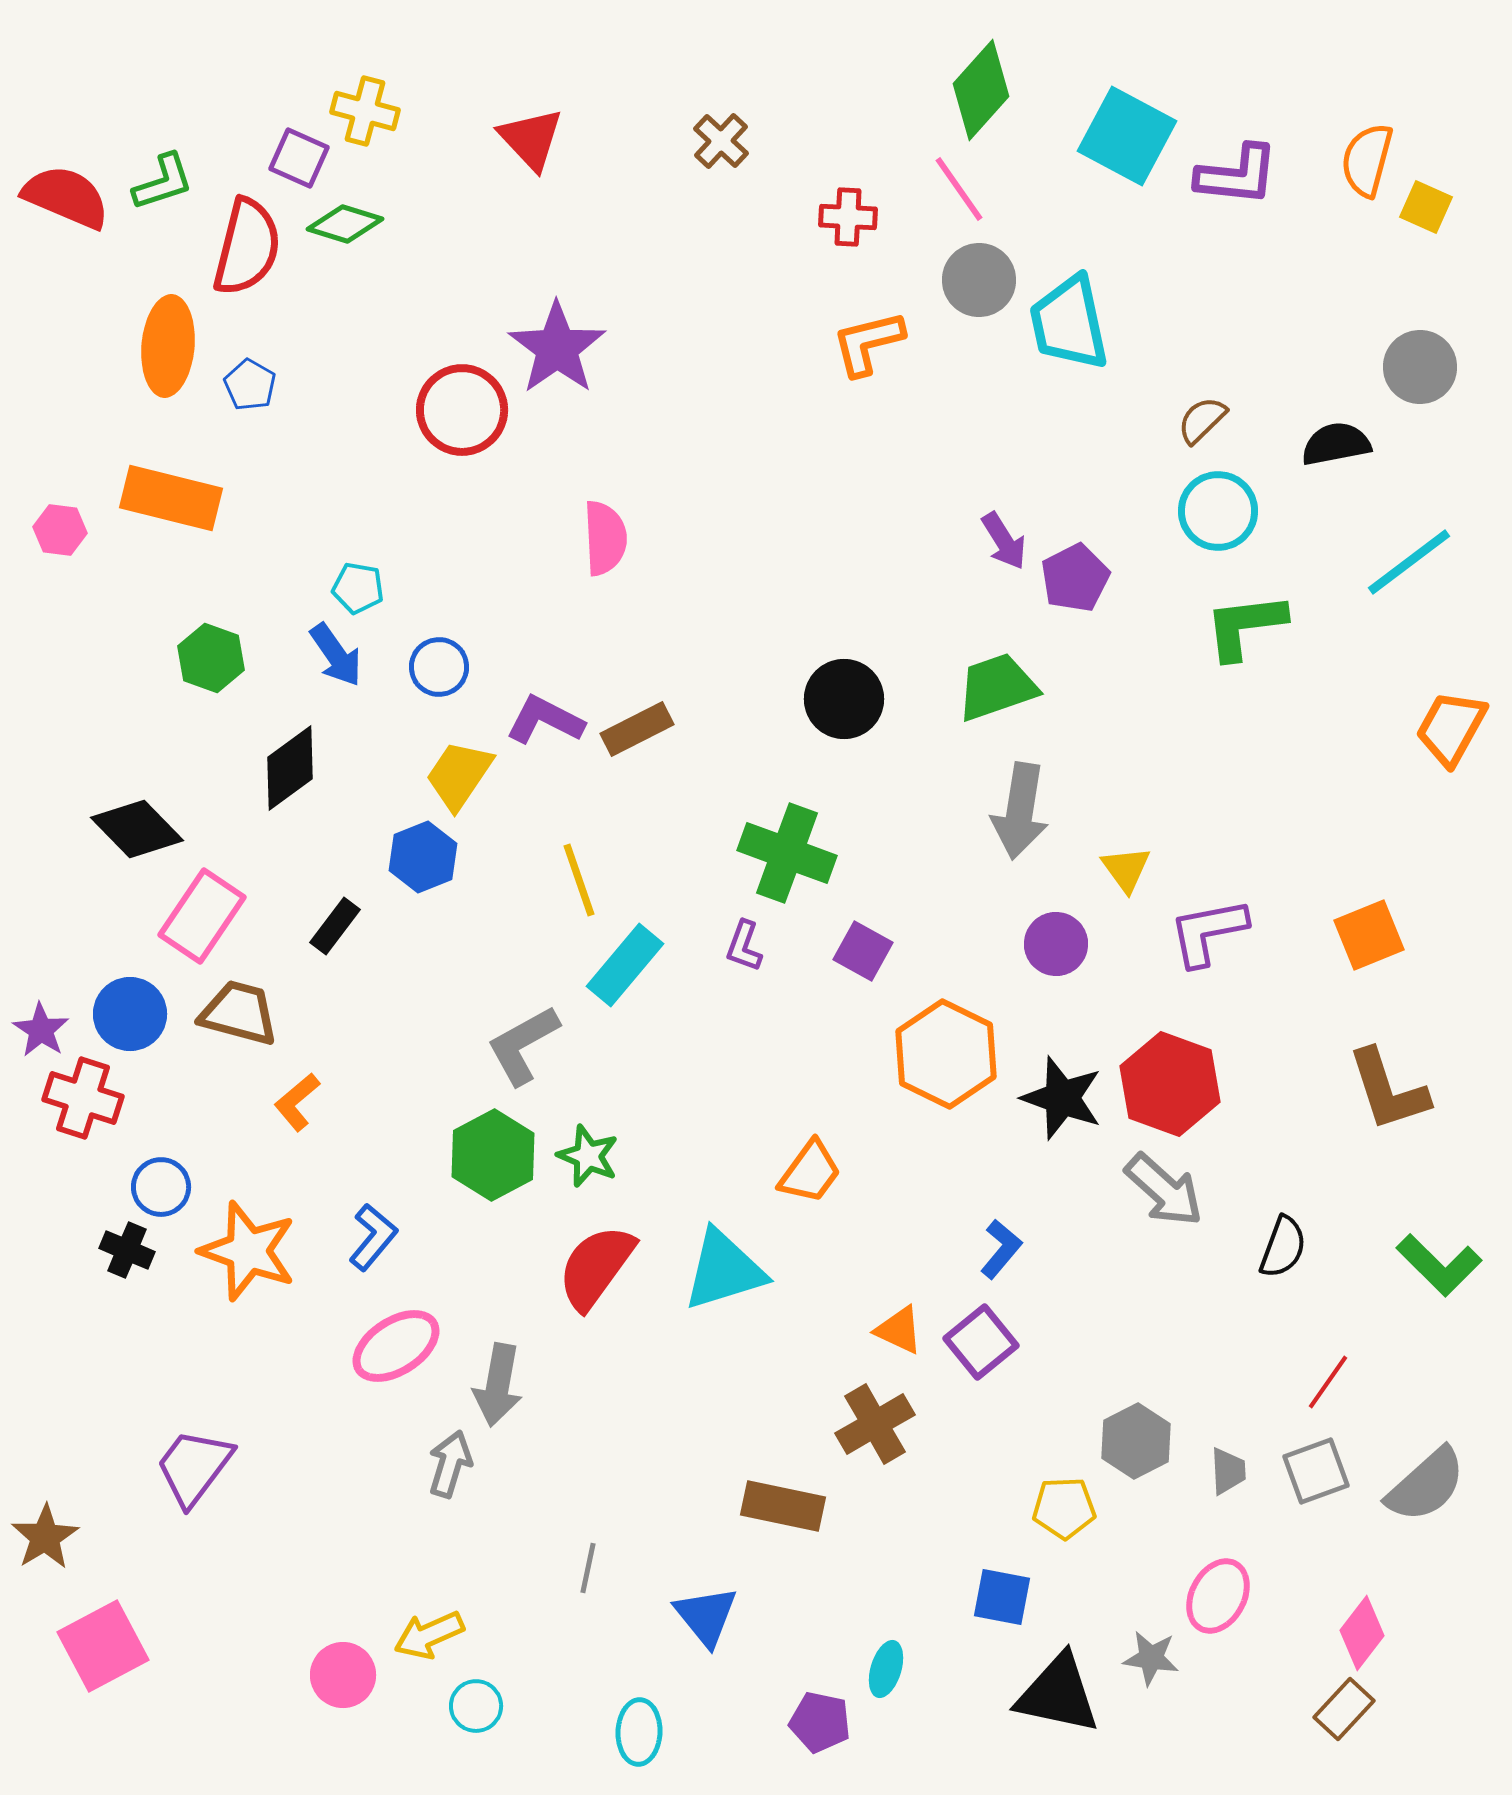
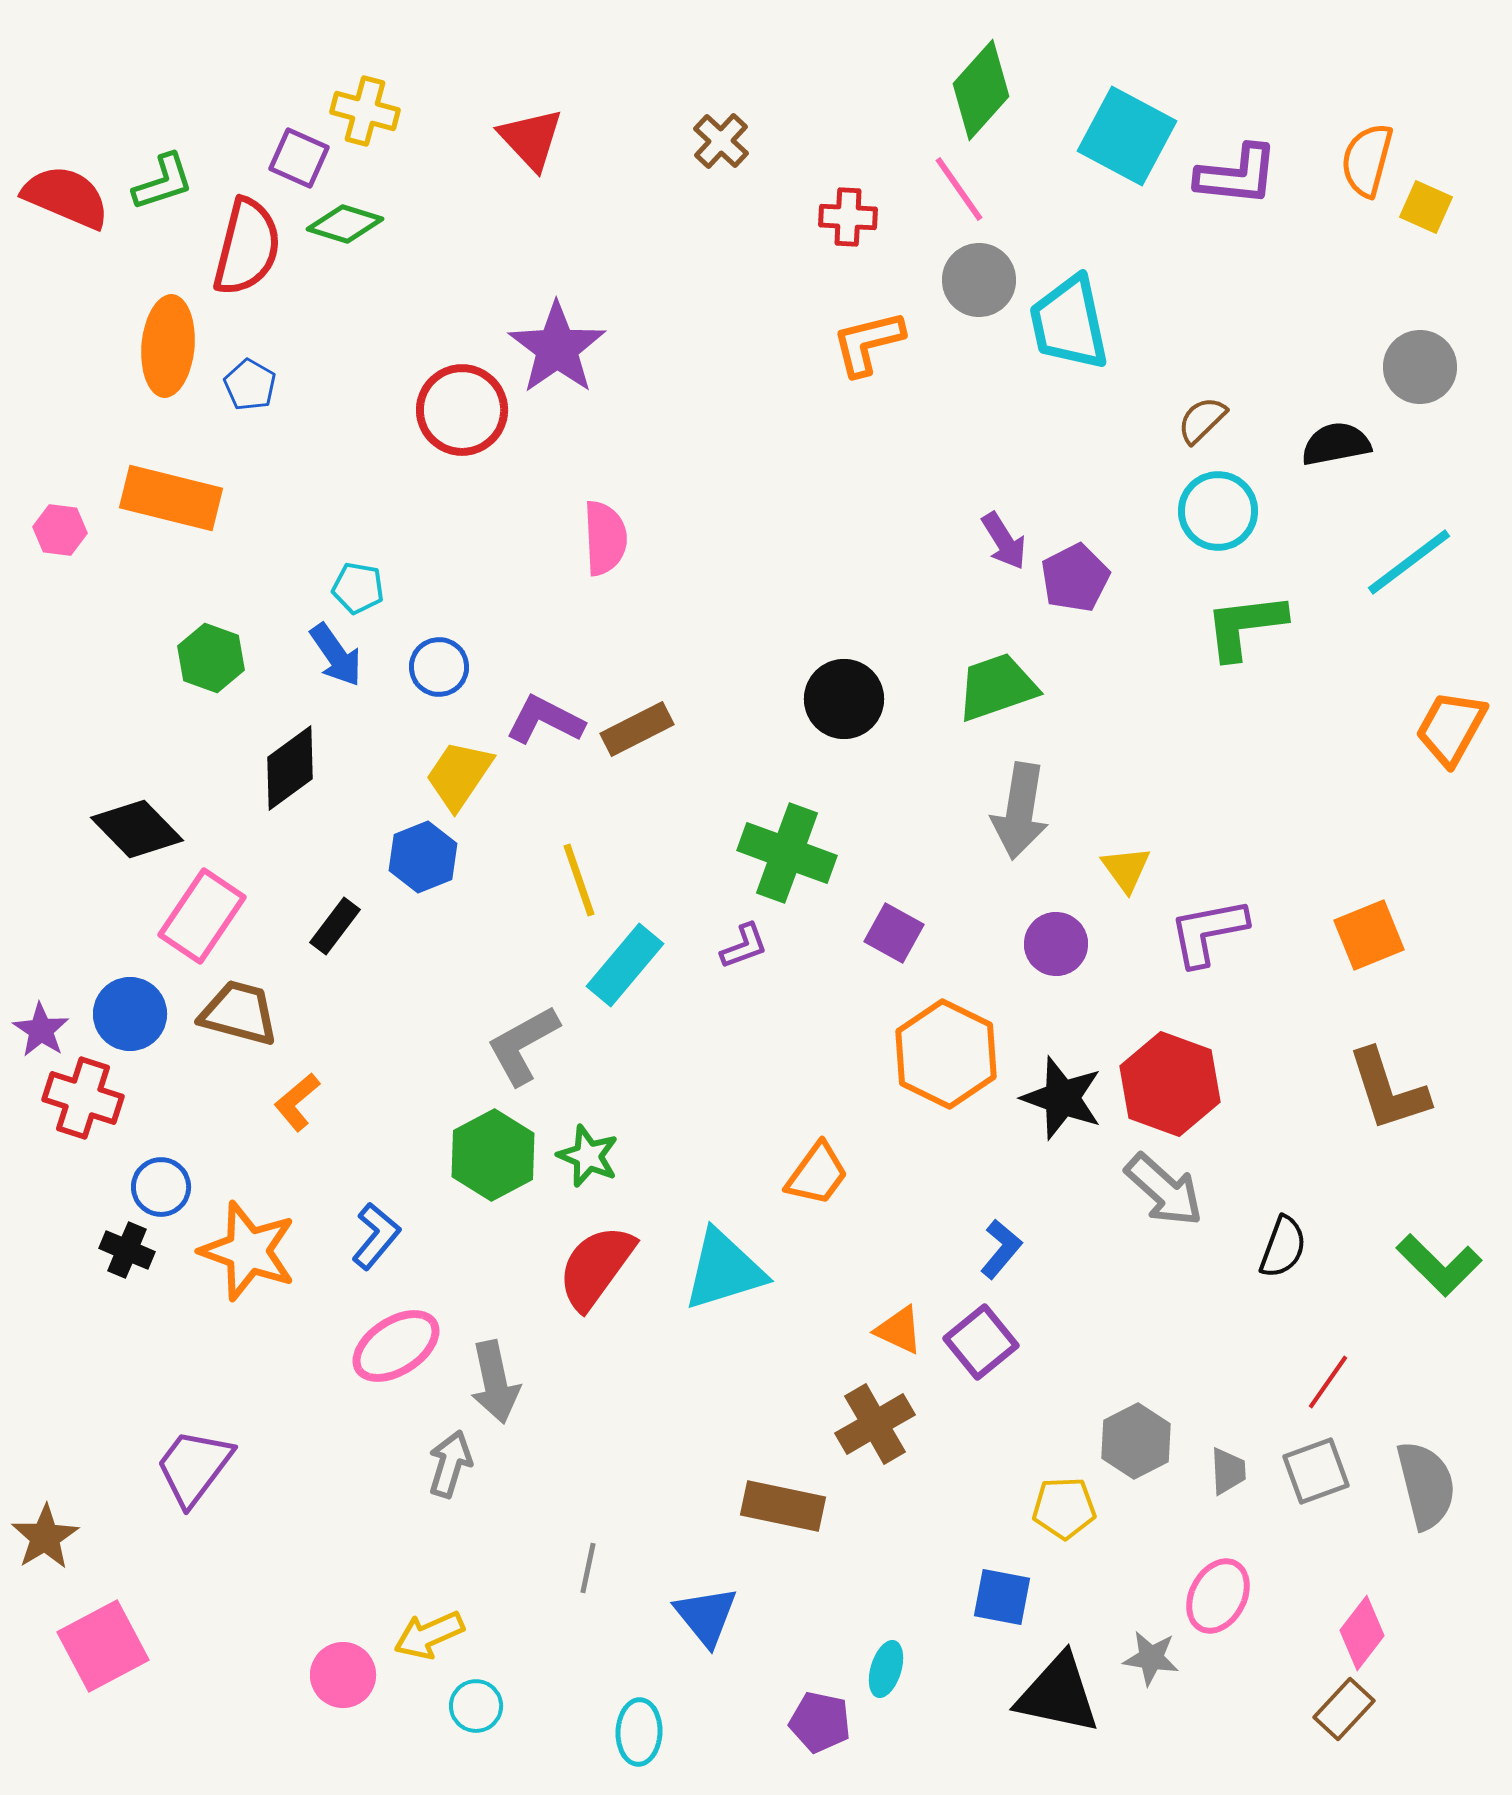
purple L-shape at (744, 946): rotated 130 degrees counterclockwise
purple square at (863, 951): moved 31 px right, 18 px up
orange trapezoid at (810, 1172): moved 7 px right, 2 px down
blue L-shape at (373, 1237): moved 3 px right, 1 px up
gray arrow at (498, 1385): moved 3 px left, 3 px up; rotated 22 degrees counterclockwise
gray semicircle at (1426, 1485): rotated 62 degrees counterclockwise
